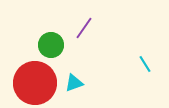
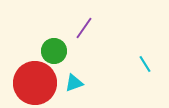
green circle: moved 3 px right, 6 px down
